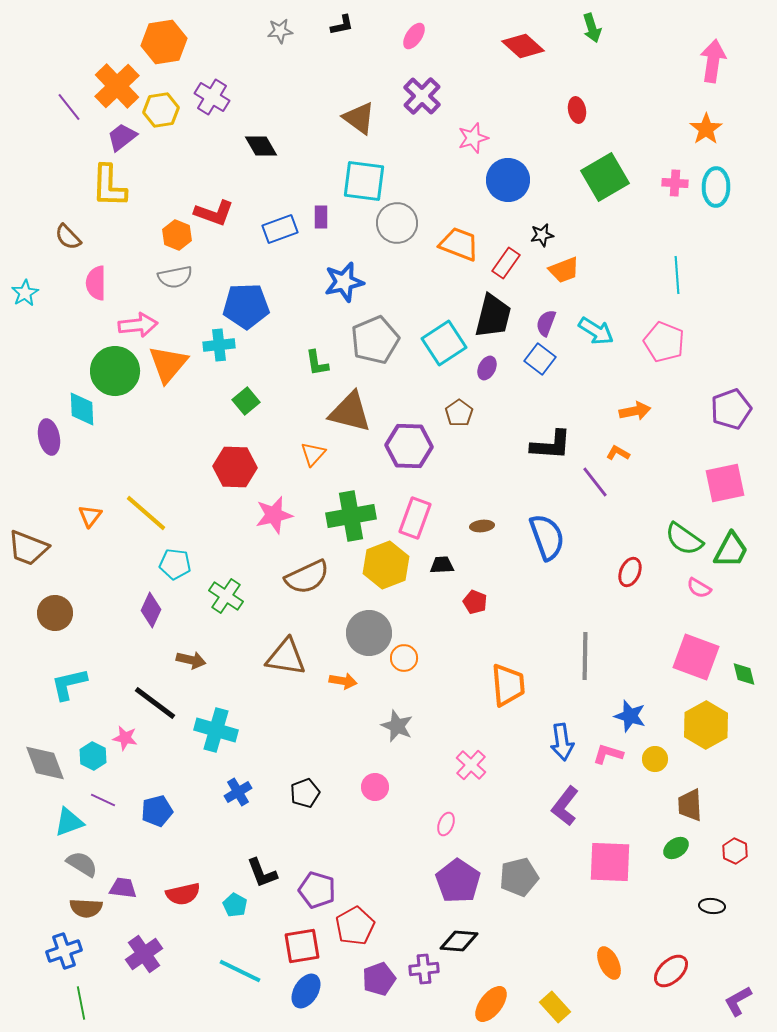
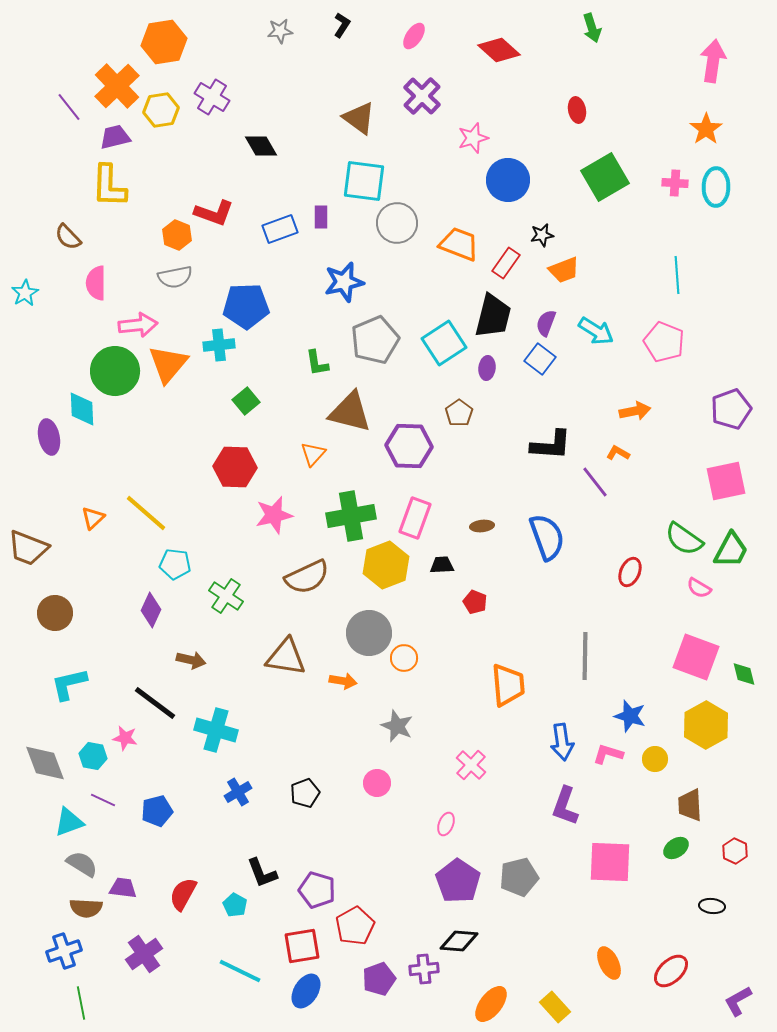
black L-shape at (342, 25): rotated 45 degrees counterclockwise
red diamond at (523, 46): moved 24 px left, 4 px down
purple trapezoid at (122, 137): moved 7 px left; rotated 24 degrees clockwise
purple ellipse at (487, 368): rotated 20 degrees counterclockwise
pink square at (725, 483): moved 1 px right, 2 px up
orange triangle at (90, 516): moved 3 px right, 2 px down; rotated 10 degrees clockwise
cyan hexagon at (93, 756): rotated 16 degrees counterclockwise
pink circle at (375, 787): moved 2 px right, 4 px up
purple L-shape at (565, 806): rotated 18 degrees counterclockwise
red semicircle at (183, 894): rotated 132 degrees clockwise
